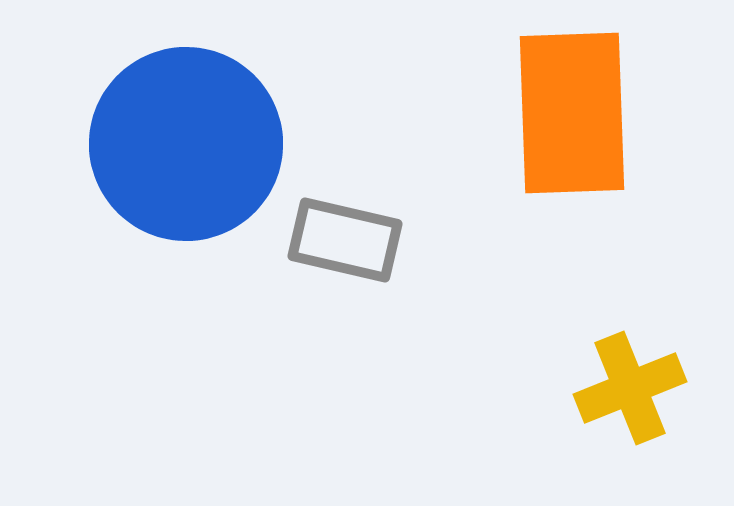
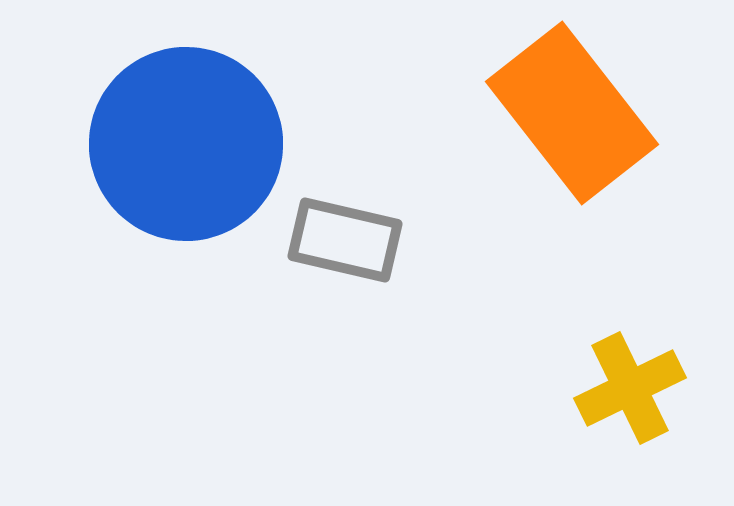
orange rectangle: rotated 36 degrees counterclockwise
yellow cross: rotated 4 degrees counterclockwise
